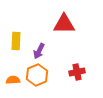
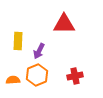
yellow rectangle: moved 2 px right
red cross: moved 2 px left, 4 px down
